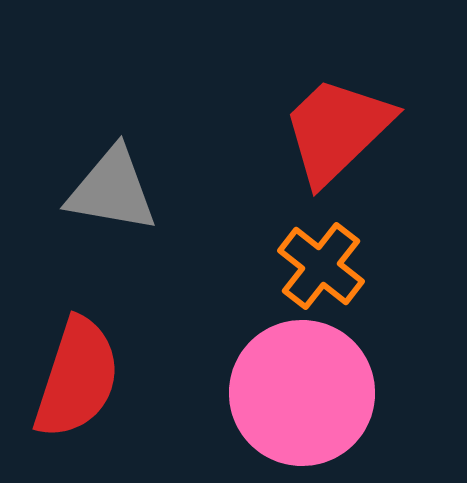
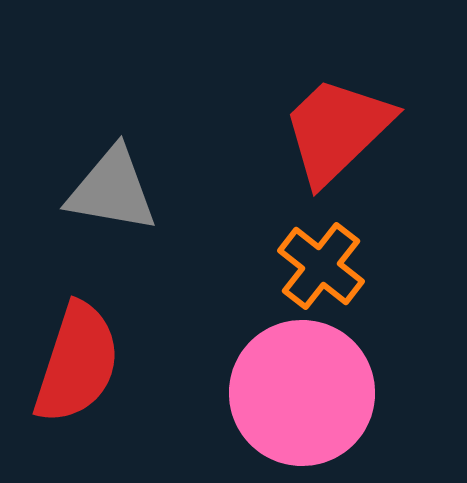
red semicircle: moved 15 px up
